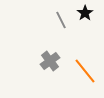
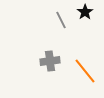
black star: moved 1 px up
gray cross: rotated 30 degrees clockwise
